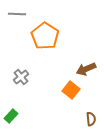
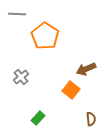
green rectangle: moved 27 px right, 2 px down
